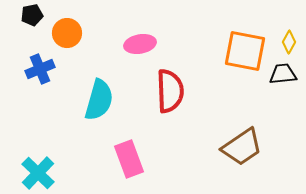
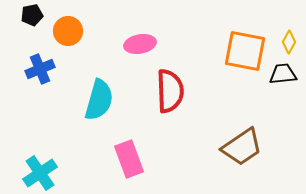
orange circle: moved 1 px right, 2 px up
cyan cross: moved 2 px right; rotated 12 degrees clockwise
